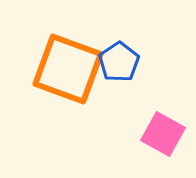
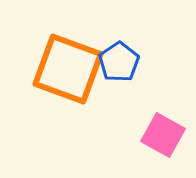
pink square: moved 1 px down
